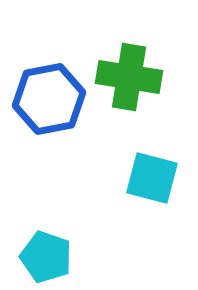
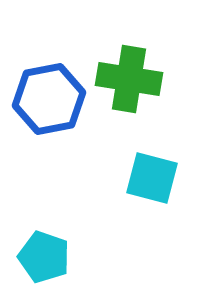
green cross: moved 2 px down
cyan pentagon: moved 2 px left
